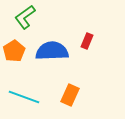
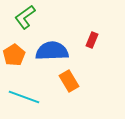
red rectangle: moved 5 px right, 1 px up
orange pentagon: moved 4 px down
orange rectangle: moved 1 px left, 14 px up; rotated 55 degrees counterclockwise
